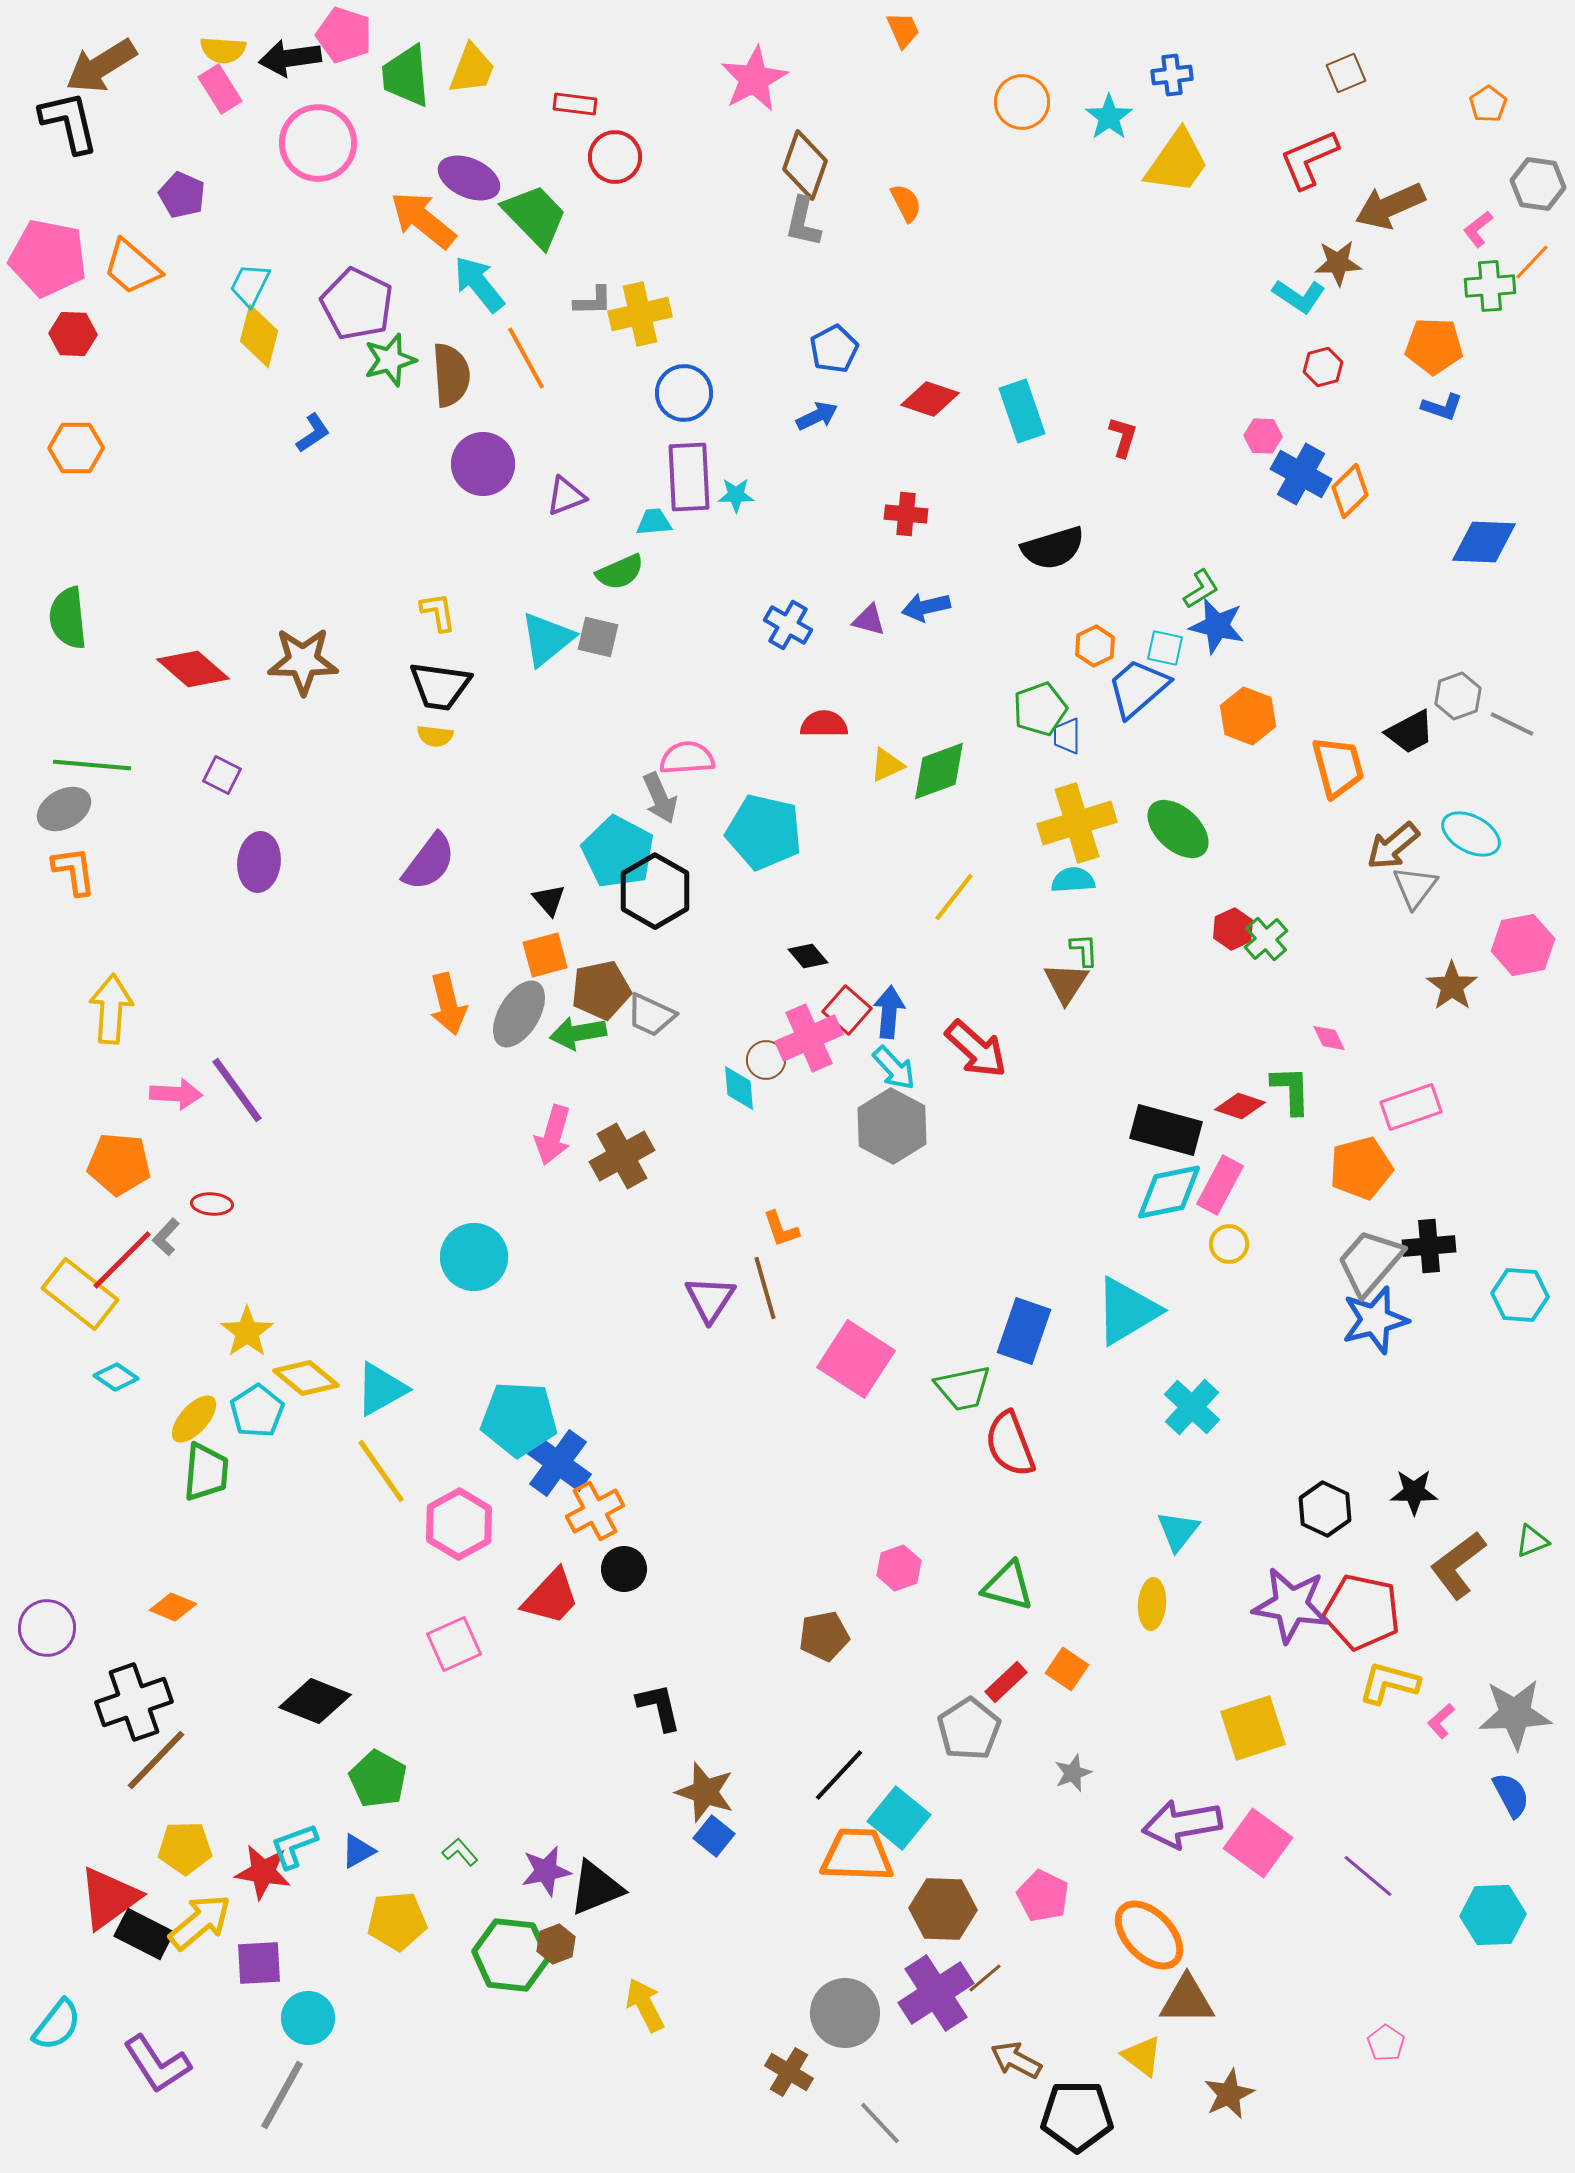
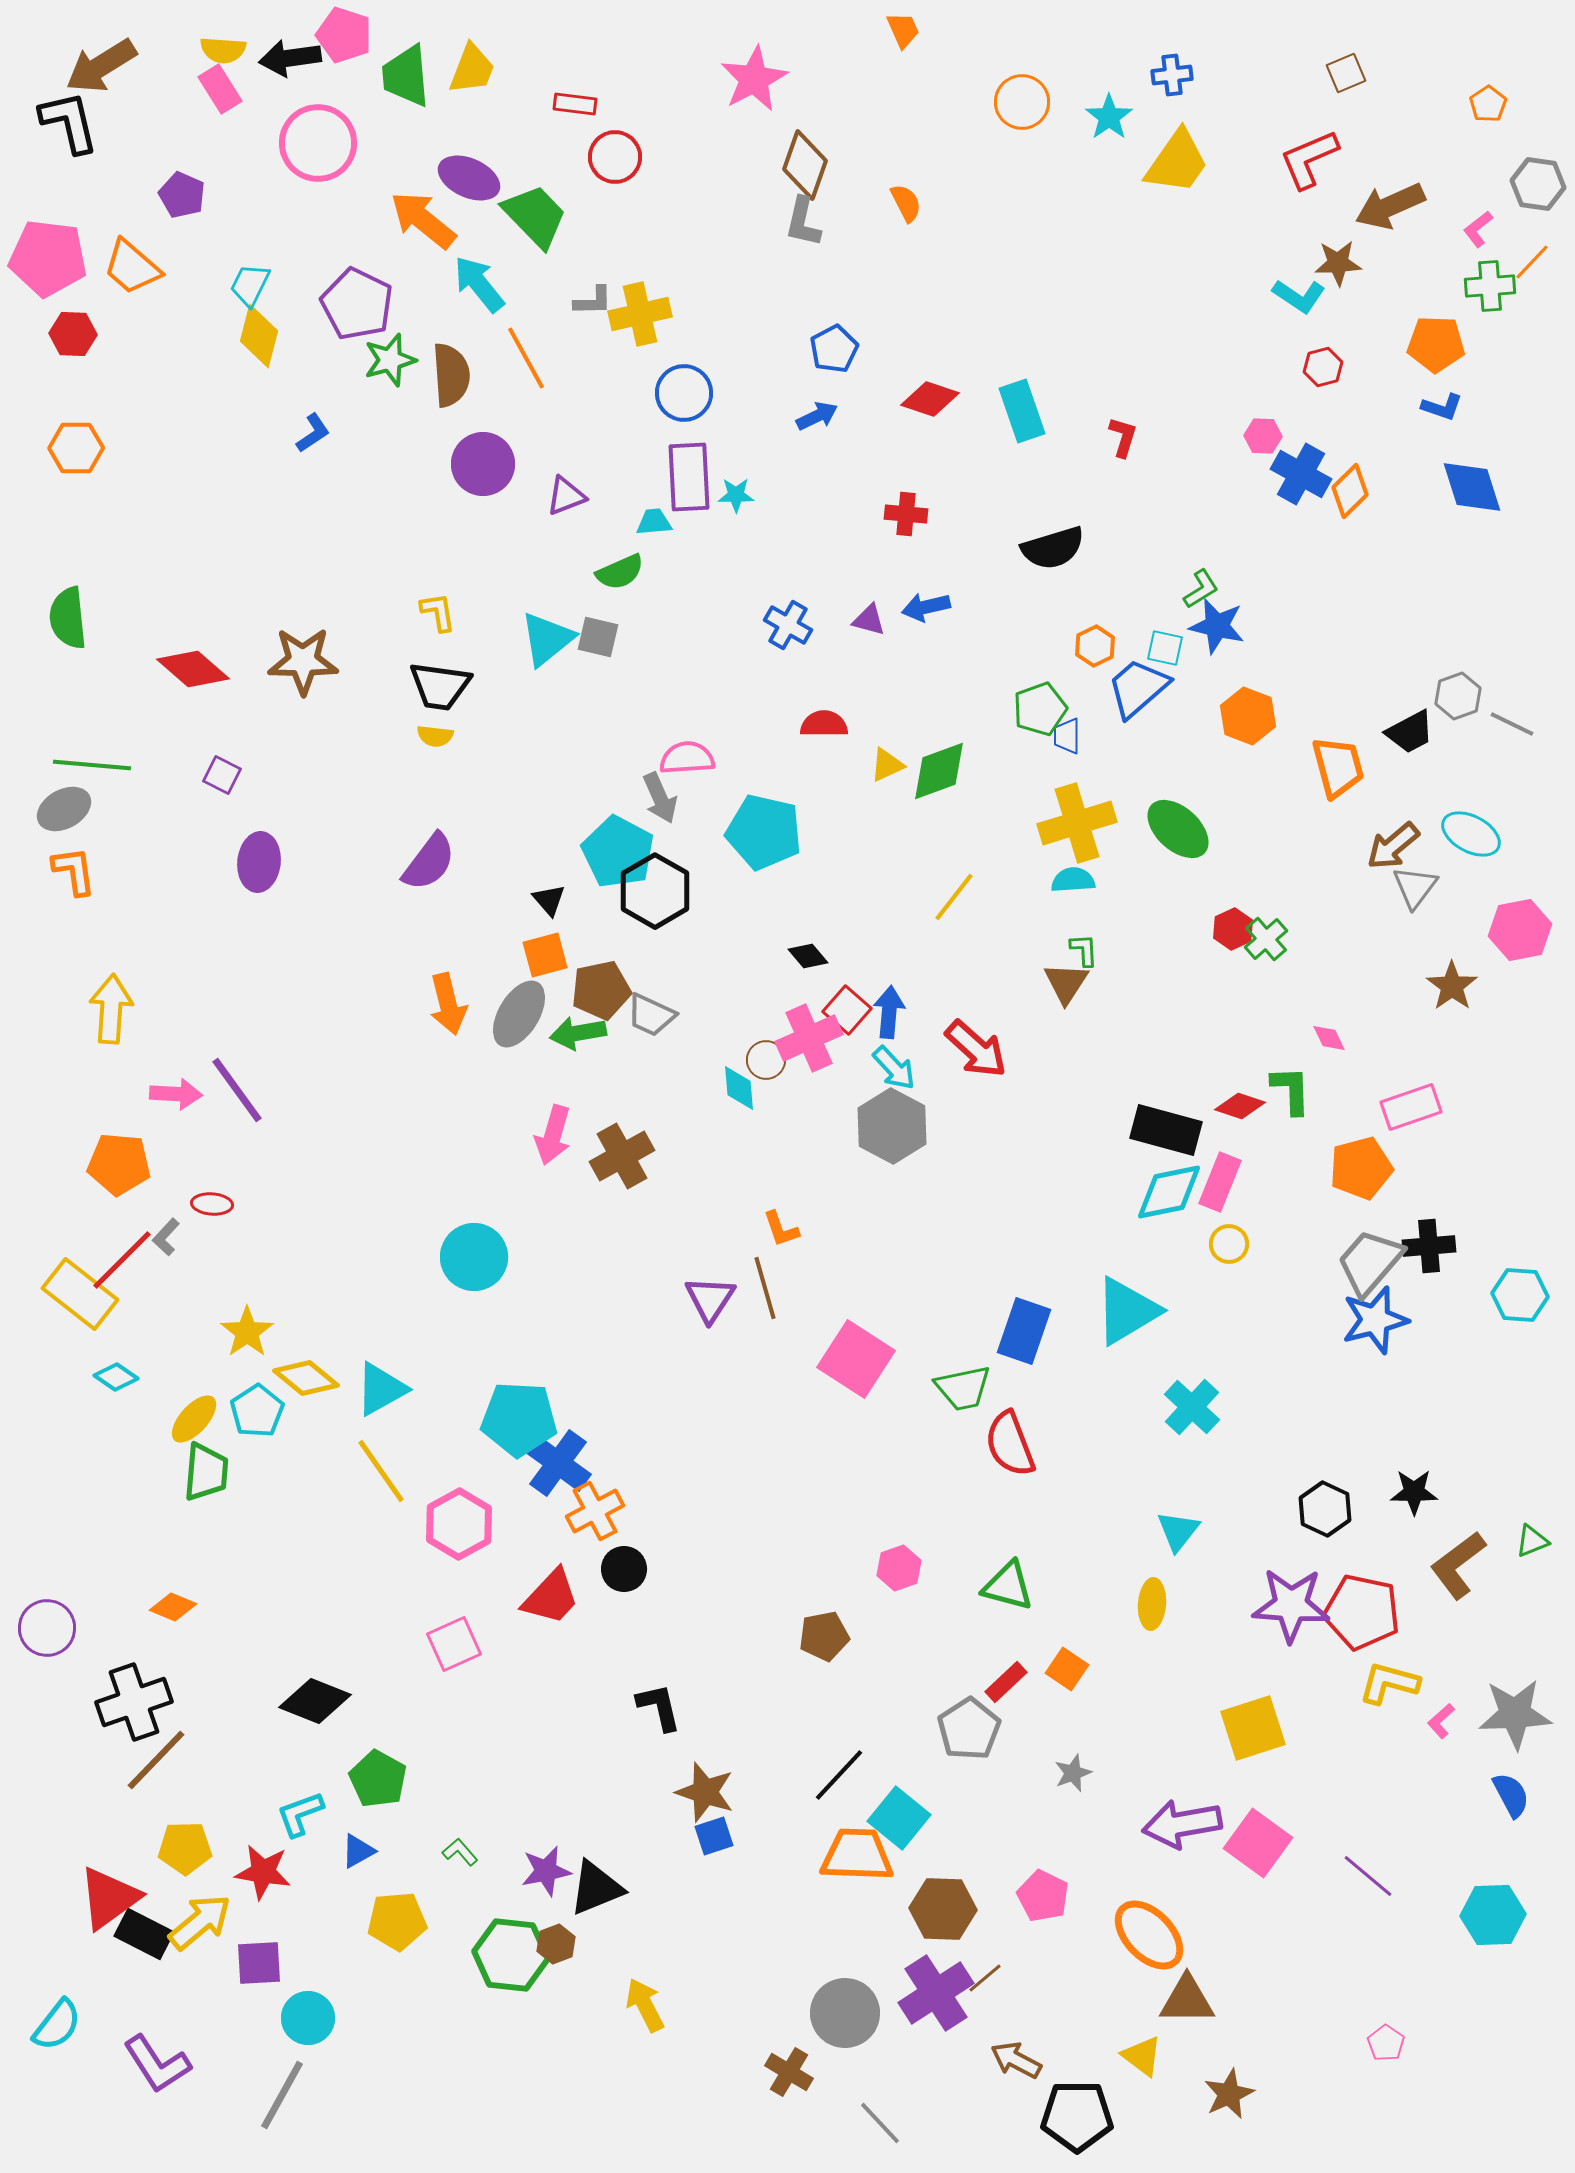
pink pentagon at (48, 258): rotated 4 degrees counterclockwise
orange pentagon at (1434, 346): moved 2 px right, 2 px up
blue diamond at (1484, 542): moved 12 px left, 55 px up; rotated 70 degrees clockwise
pink hexagon at (1523, 945): moved 3 px left, 15 px up
pink rectangle at (1220, 1185): moved 3 px up; rotated 6 degrees counterclockwise
purple star at (1291, 1605): rotated 6 degrees counterclockwise
blue square at (714, 1836): rotated 33 degrees clockwise
cyan L-shape at (294, 1846): moved 6 px right, 32 px up
